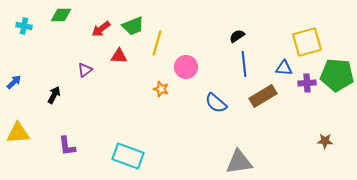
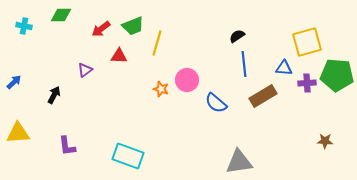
pink circle: moved 1 px right, 13 px down
